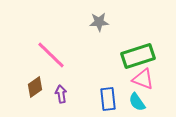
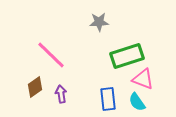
green rectangle: moved 11 px left
